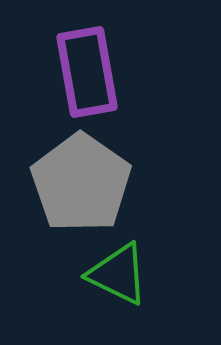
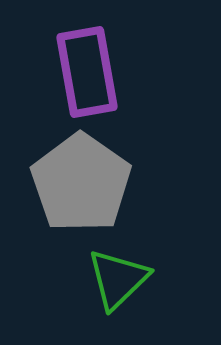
green triangle: moved 5 px down; rotated 50 degrees clockwise
